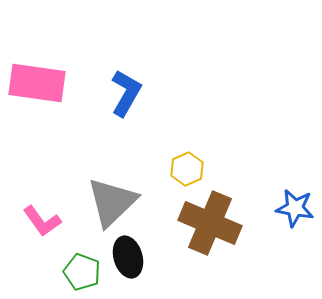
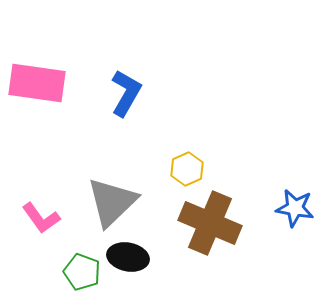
pink L-shape: moved 1 px left, 3 px up
black ellipse: rotated 63 degrees counterclockwise
